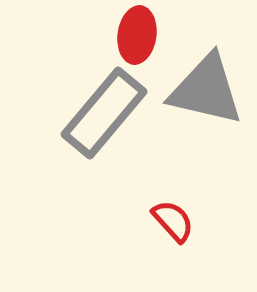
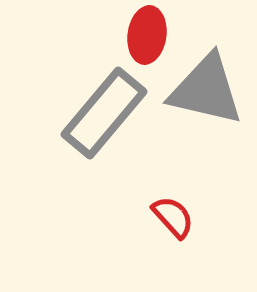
red ellipse: moved 10 px right
red semicircle: moved 4 px up
